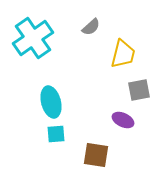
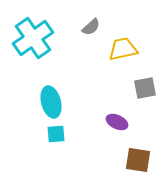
yellow trapezoid: moved 5 px up; rotated 116 degrees counterclockwise
gray square: moved 6 px right, 2 px up
purple ellipse: moved 6 px left, 2 px down
brown square: moved 42 px right, 5 px down
